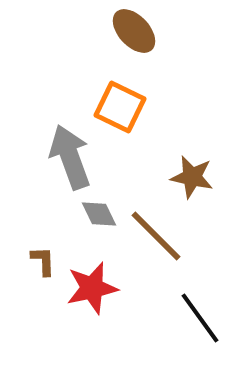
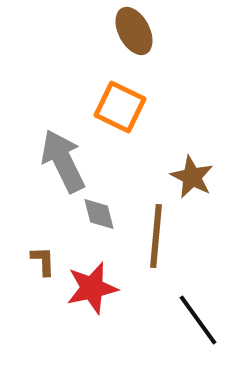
brown ellipse: rotated 15 degrees clockwise
gray arrow: moved 7 px left, 4 px down; rotated 6 degrees counterclockwise
brown star: rotated 15 degrees clockwise
gray diamond: rotated 12 degrees clockwise
brown line: rotated 50 degrees clockwise
black line: moved 2 px left, 2 px down
